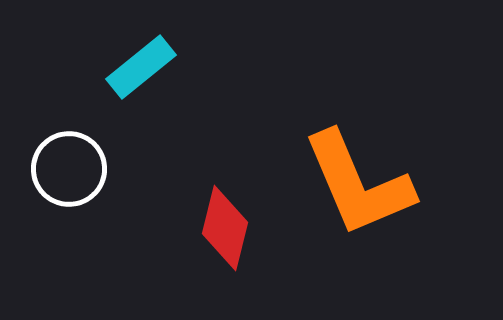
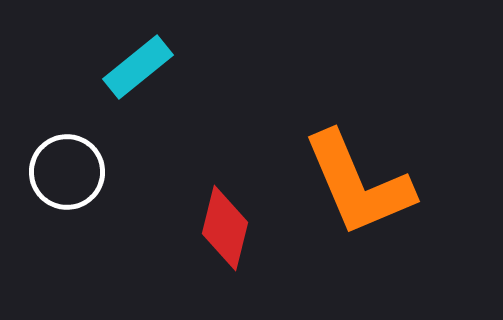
cyan rectangle: moved 3 px left
white circle: moved 2 px left, 3 px down
